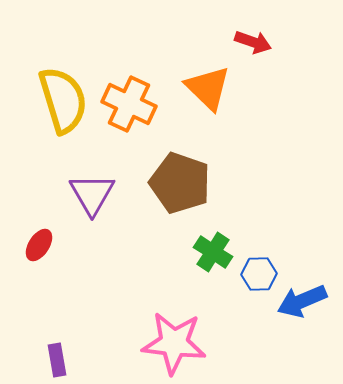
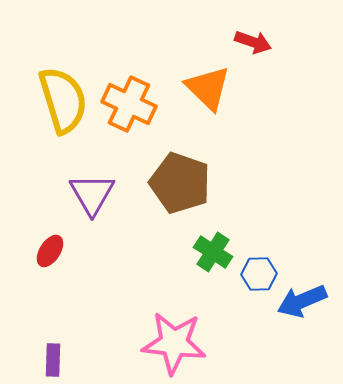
red ellipse: moved 11 px right, 6 px down
purple rectangle: moved 4 px left; rotated 12 degrees clockwise
